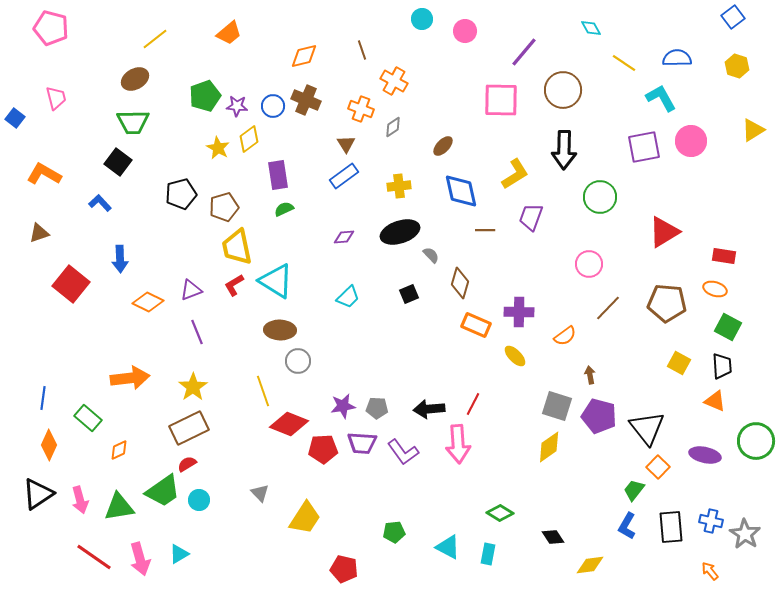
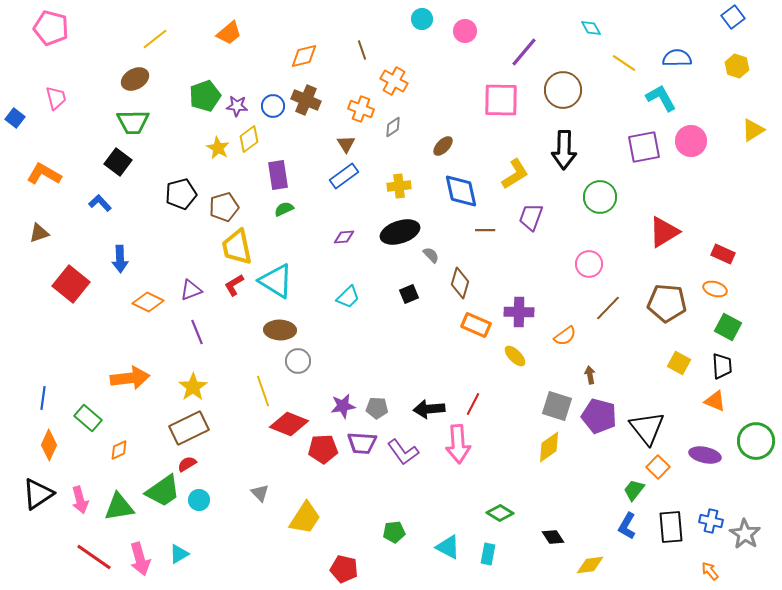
red rectangle at (724, 256): moved 1 px left, 2 px up; rotated 15 degrees clockwise
